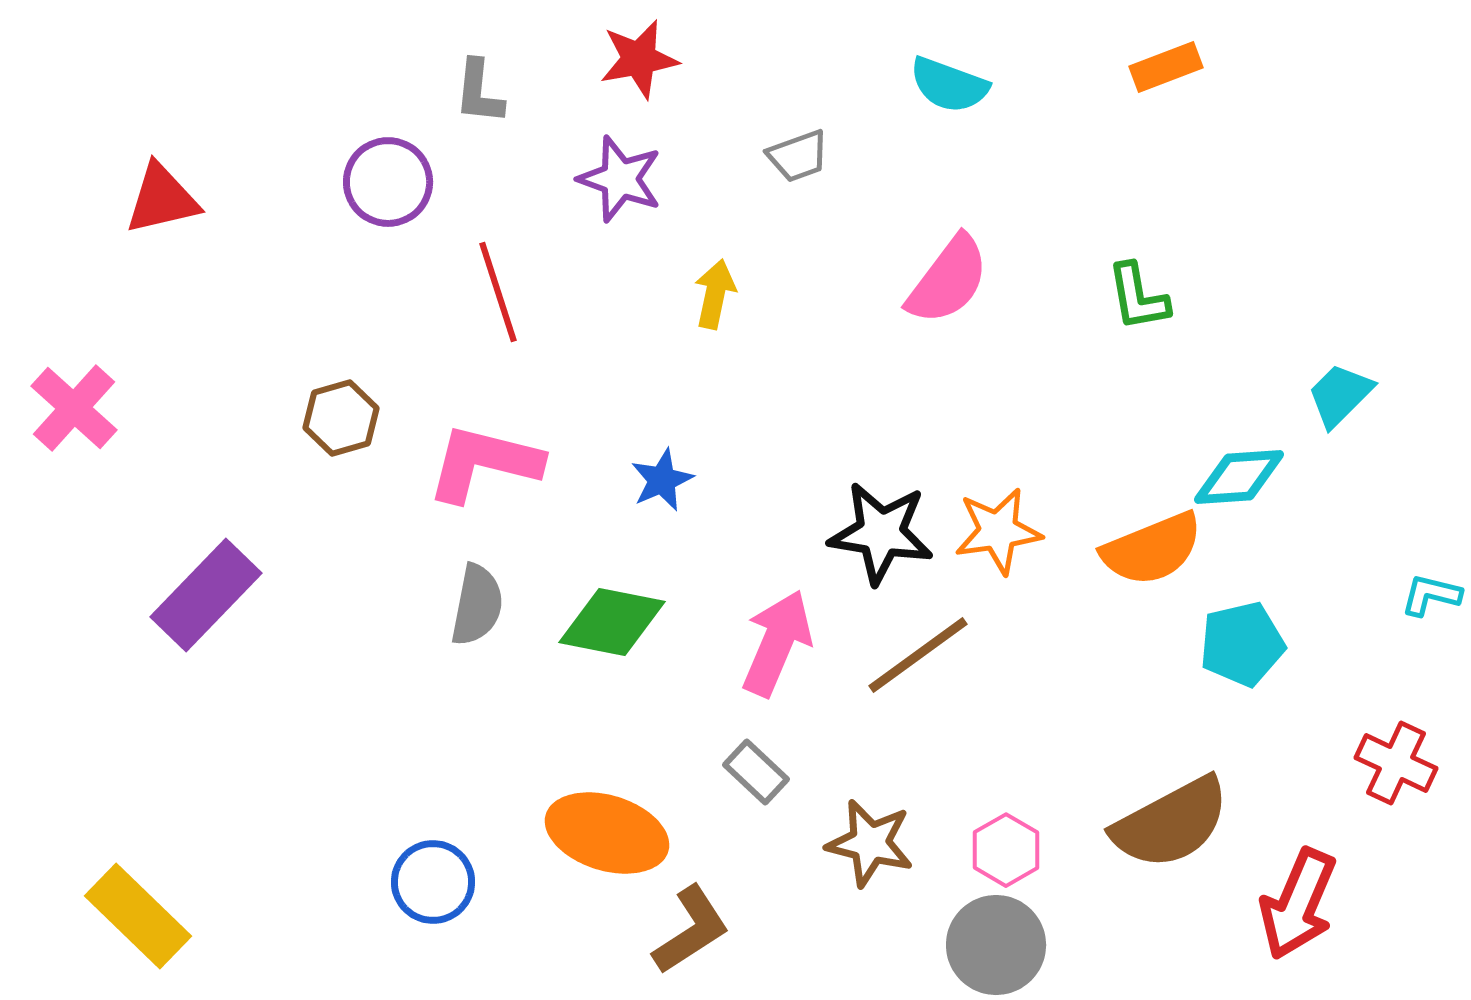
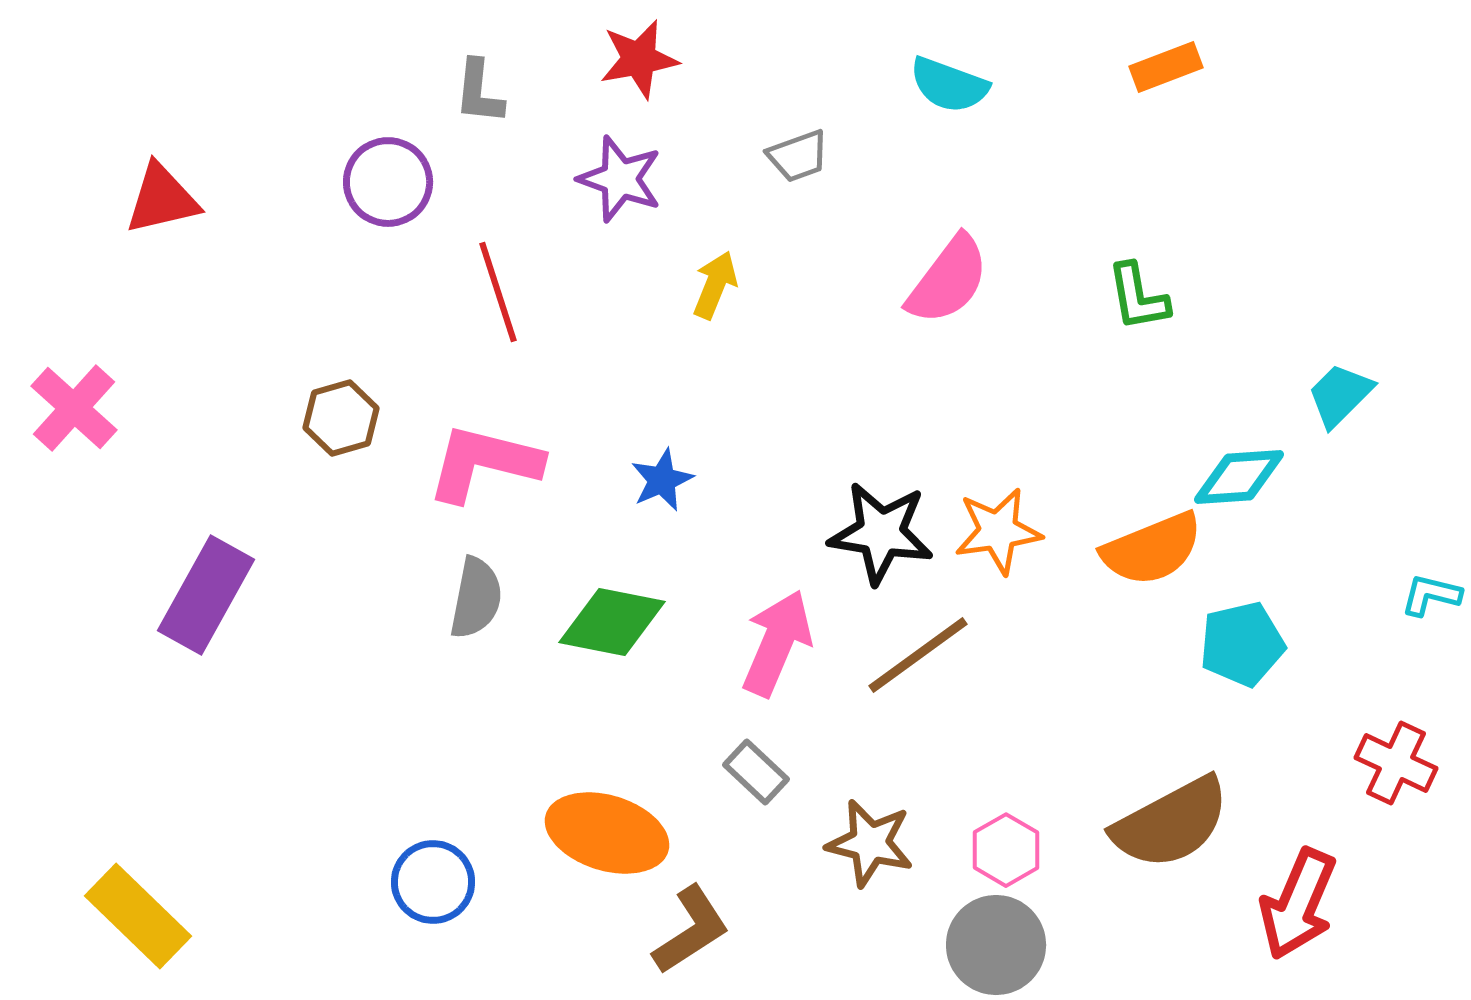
yellow arrow: moved 9 px up; rotated 10 degrees clockwise
purple rectangle: rotated 15 degrees counterclockwise
gray semicircle: moved 1 px left, 7 px up
